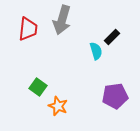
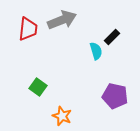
gray arrow: rotated 128 degrees counterclockwise
purple pentagon: rotated 20 degrees clockwise
orange star: moved 4 px right, 10 px down
